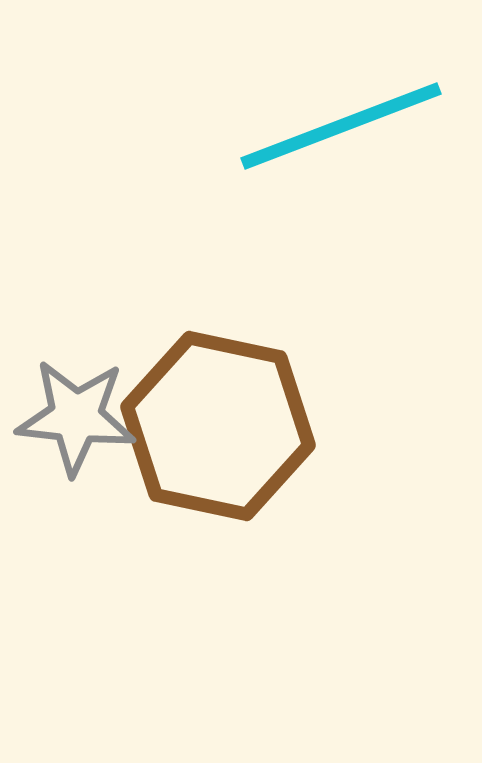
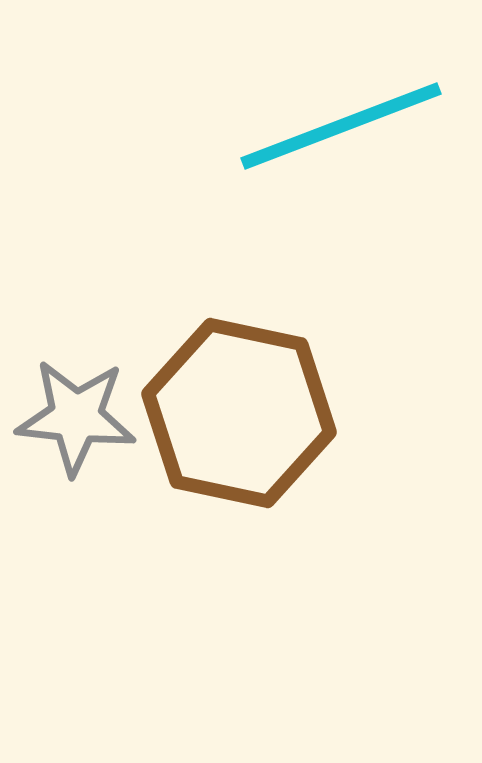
brown hexagon: moved 21 px right, 13 px up
